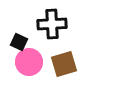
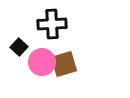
black square: moved 5 px down; rotated 18 degrees clockwise
pink circle: moved 13 px right
